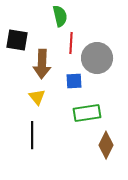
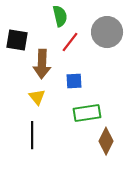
red line: moved 1 px left, 1 px up; rotated 35 degrees clockwise
gray circle: moved 10 px right, 26 px up
brown diamond: moved 4 px up
